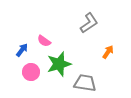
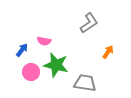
pink semicircle: rotated 24 degrees counterclockwise
green star: moved 3 px left, 1 px down; rotated 30 degrees clockwise
